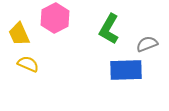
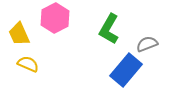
blue rectangle: rotated 48 degrees counterclockwise
